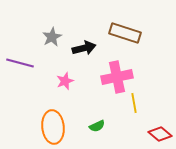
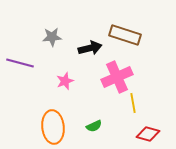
brown rectangle: moved 2 px down
gray star: rotated 24 degrees clockwise
black arrow: moved 6 px right
pink cross: rotated 12 degrees counterclockwise
yellow line: moved 1 px left
green semicircle: moved 3 px left
red diamond: moved 12 px left; rotated 25 degrees counterclockwise
